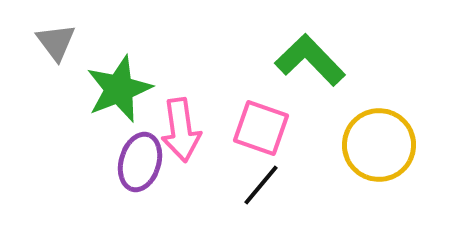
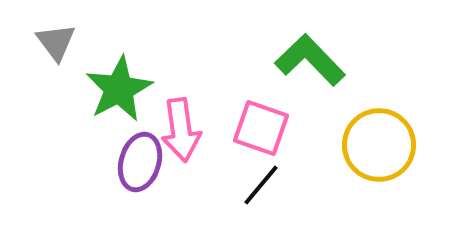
green star: rotated 6 degrees counterclockwise
